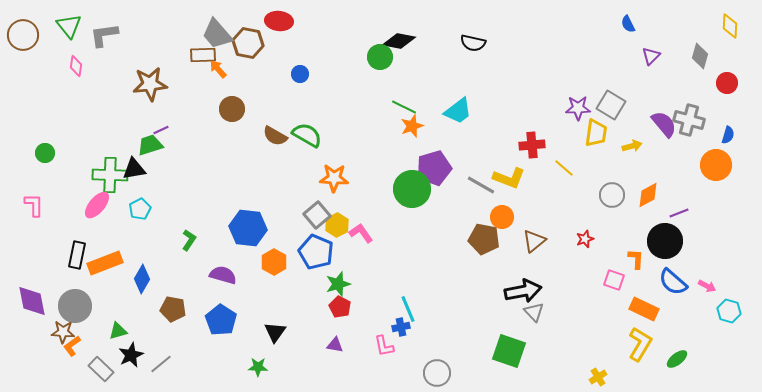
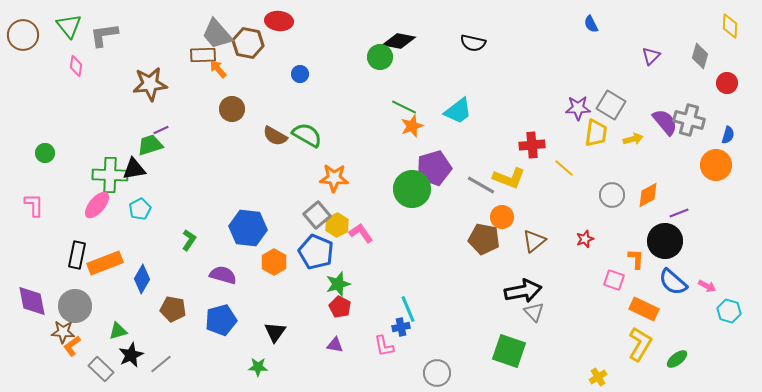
blue semicircle at (628, 24): moved 37 px left
purple semicircle at (664, 124): moved 1 px right, 2 px up
yellow arrow at (632, 146): moved 1 px right, 7 px up
blue pentagon at (221, 320): rotated 24 degrees clockwise
